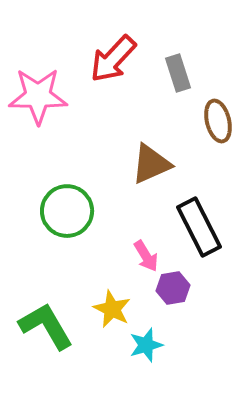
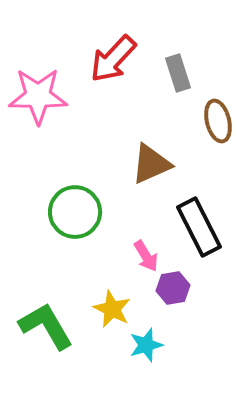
green circle: moved 8 px right, 1 px down
